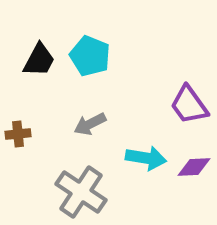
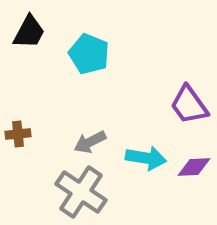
cyan pentagon: moved 1 px left, 2 px up
black trapezoid: moved 10 px left, 28 px up
gray arrow: moved 18 px down
